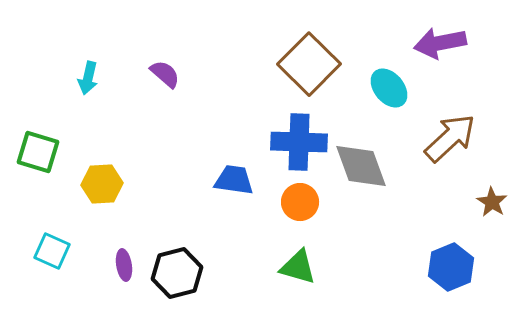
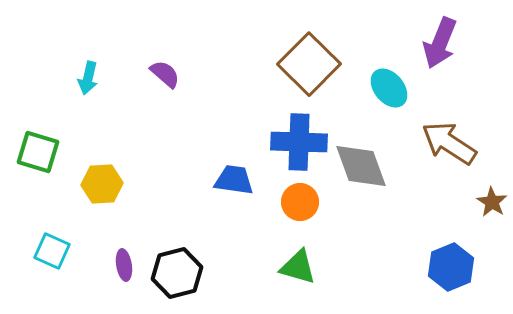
purple arrow: rotated 57 degrees counterclockwise
brown arrow: moved 1 px left, 5 px down; rotated 104 degrees counterclockwise
